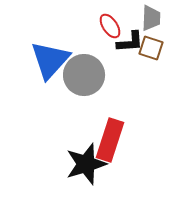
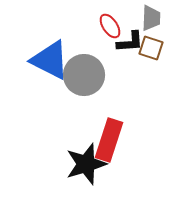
blue triangle: rotated 45 degrees counterclockwise
red rectangle: moved 1 px left
